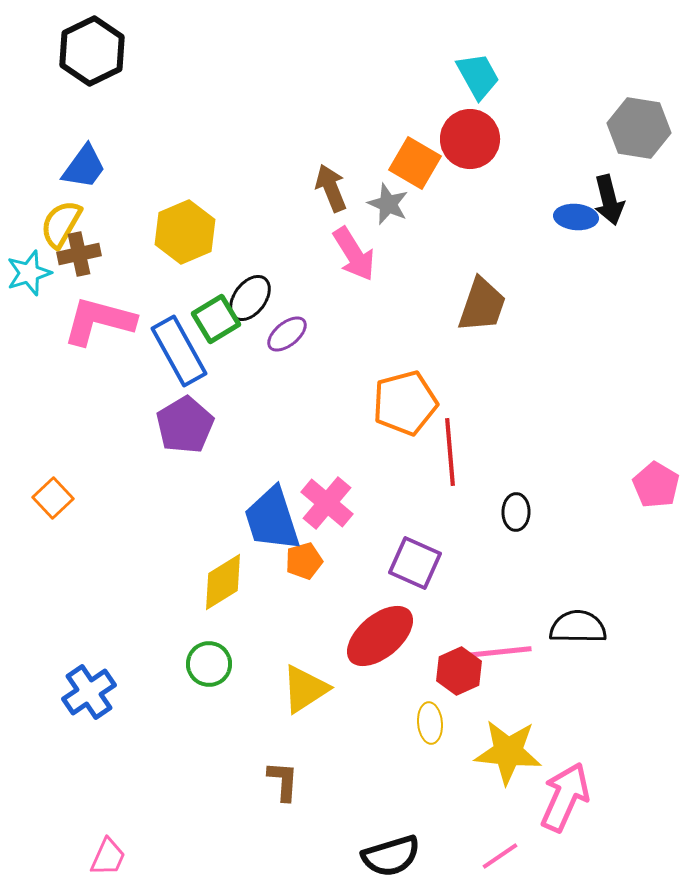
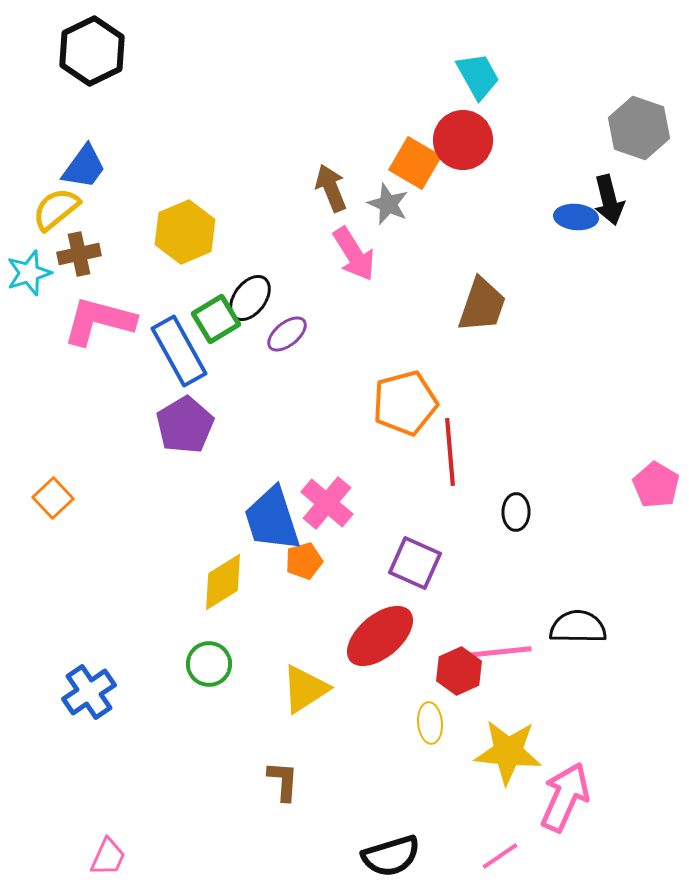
gray hexagon at (639, 128): rotated 10 degrees clockwise
red circle at (470, 139): moved 7 px left, 1 px down
yellow semicircle at (61, 224): moved 5 px left, 15 px up; rotated 21 degrees clockwise
